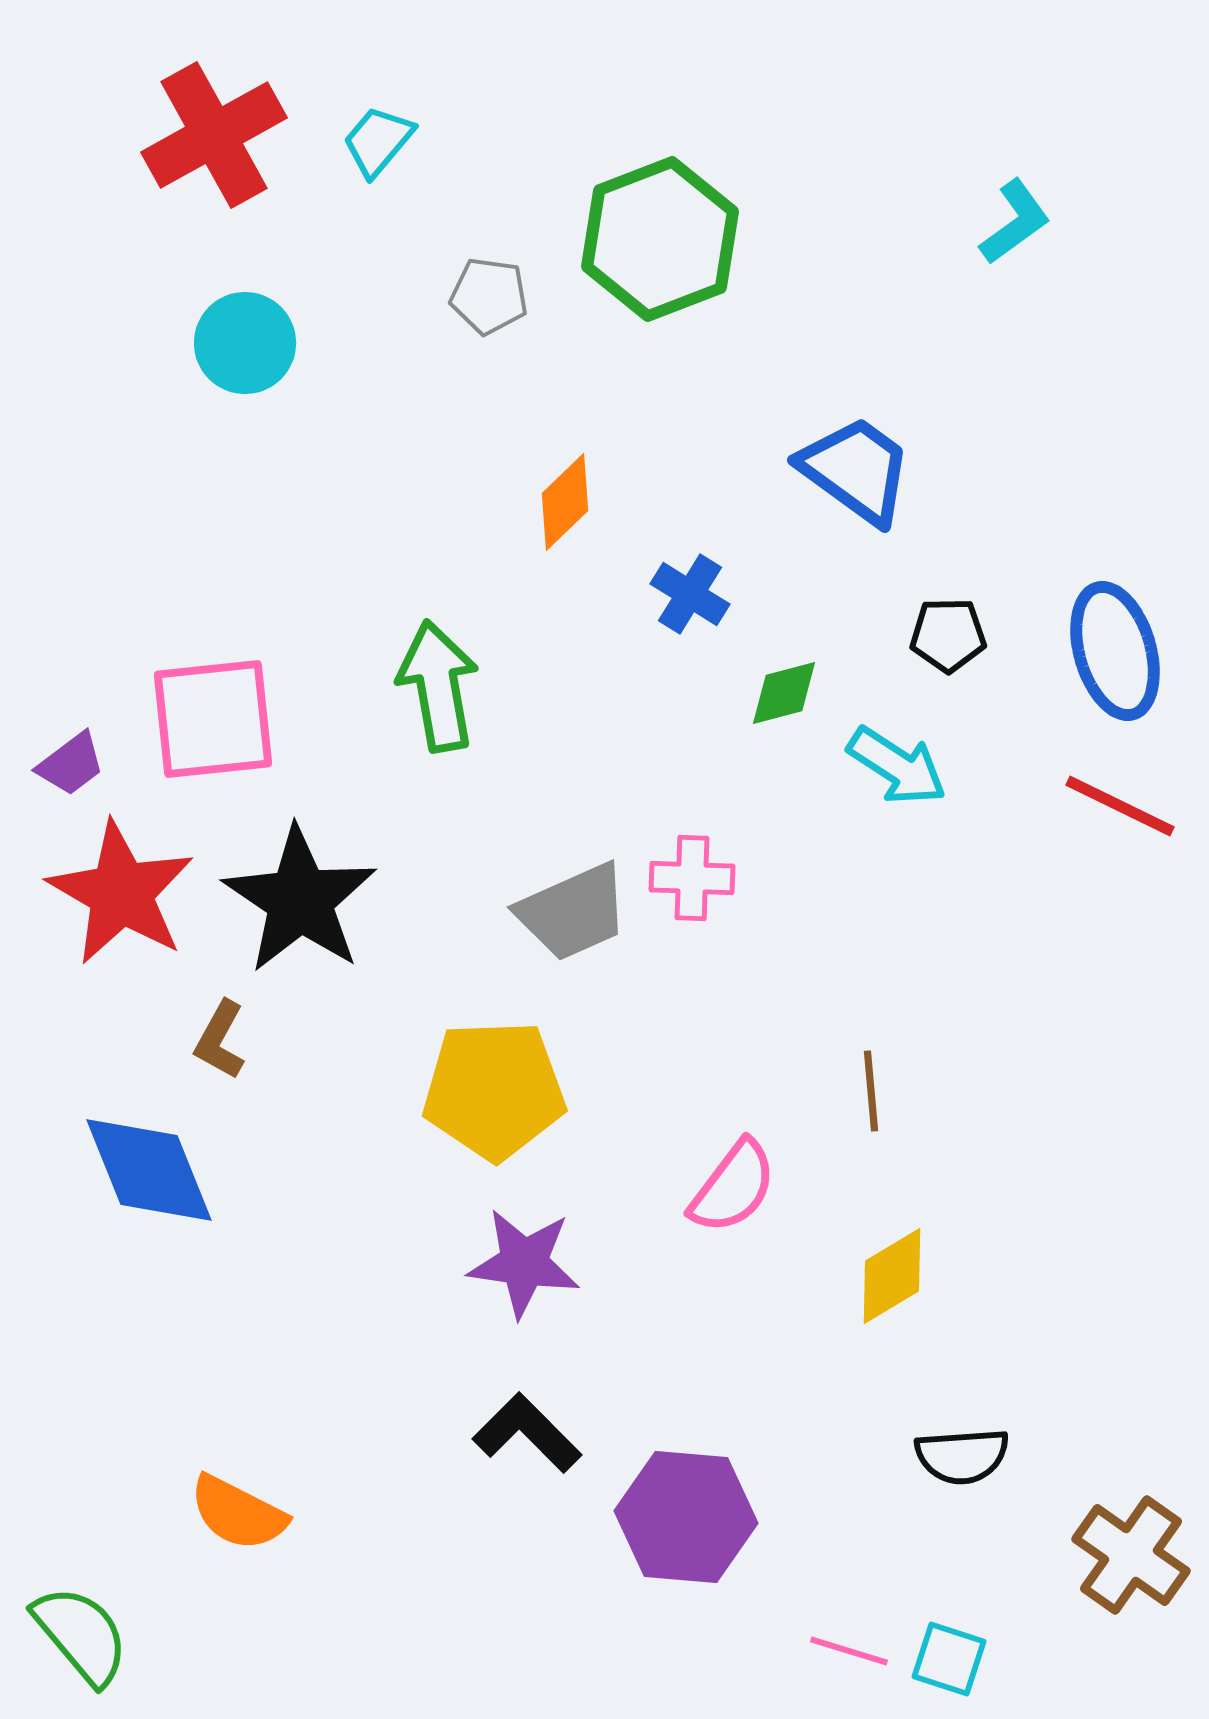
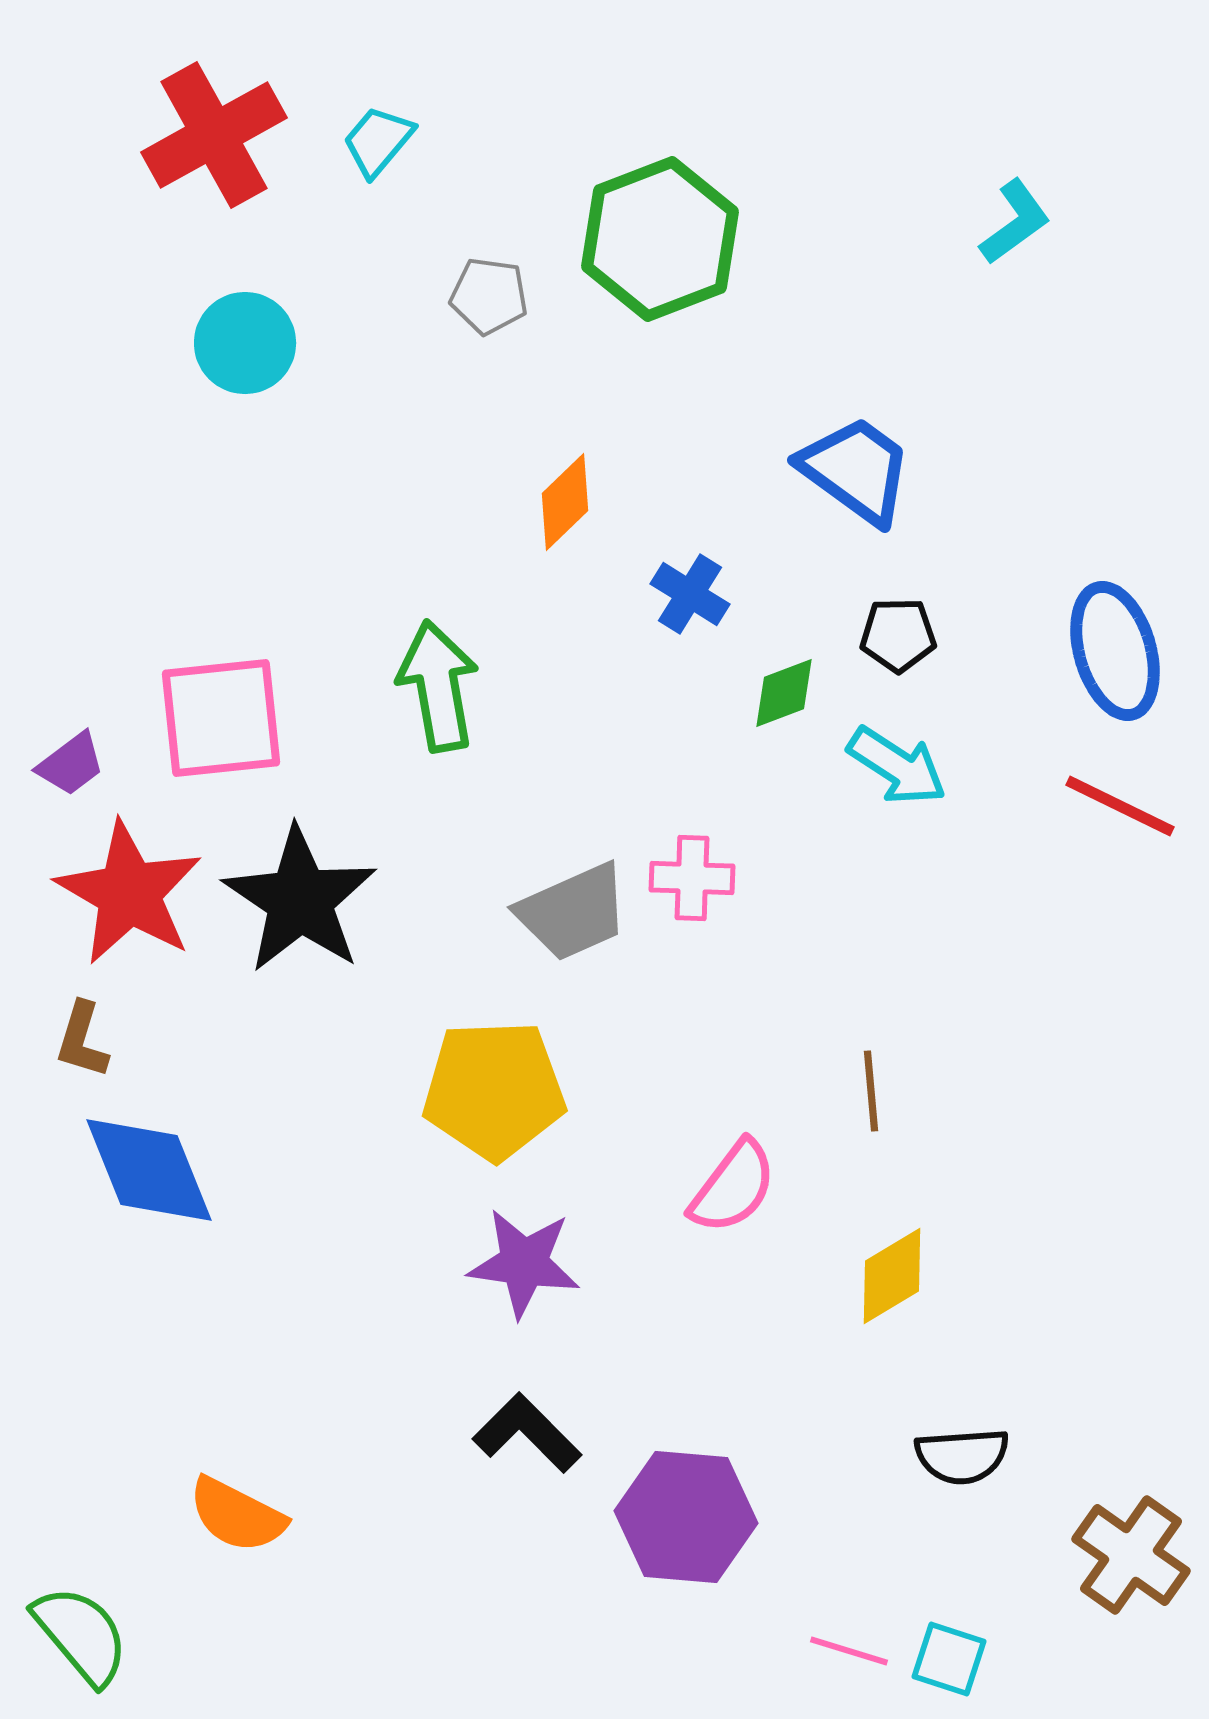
black pentagon: moved 50 px left
green diamond: rotated 6 degrees counterclockwise
pink square: moved 8 px right, 1 px up
red star: moved 8 px right
brown L-shape: moved 138 px left; rotated 12 degrees counterclockwise
orange semicircle: moved 1 px left, 2 px down
